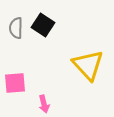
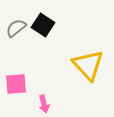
gray semicircle: rotated 50 degrees clockwise
pink square: moved 1 px right, 1 px down
